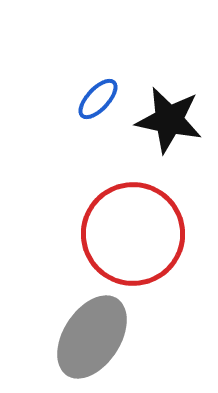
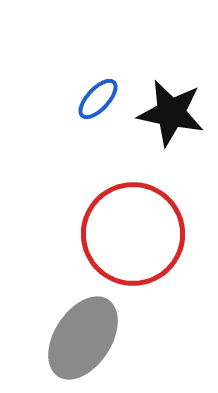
black star: moved 2 px right, 7 px up
gray ellipse: moved 9 px left, 1 px down
